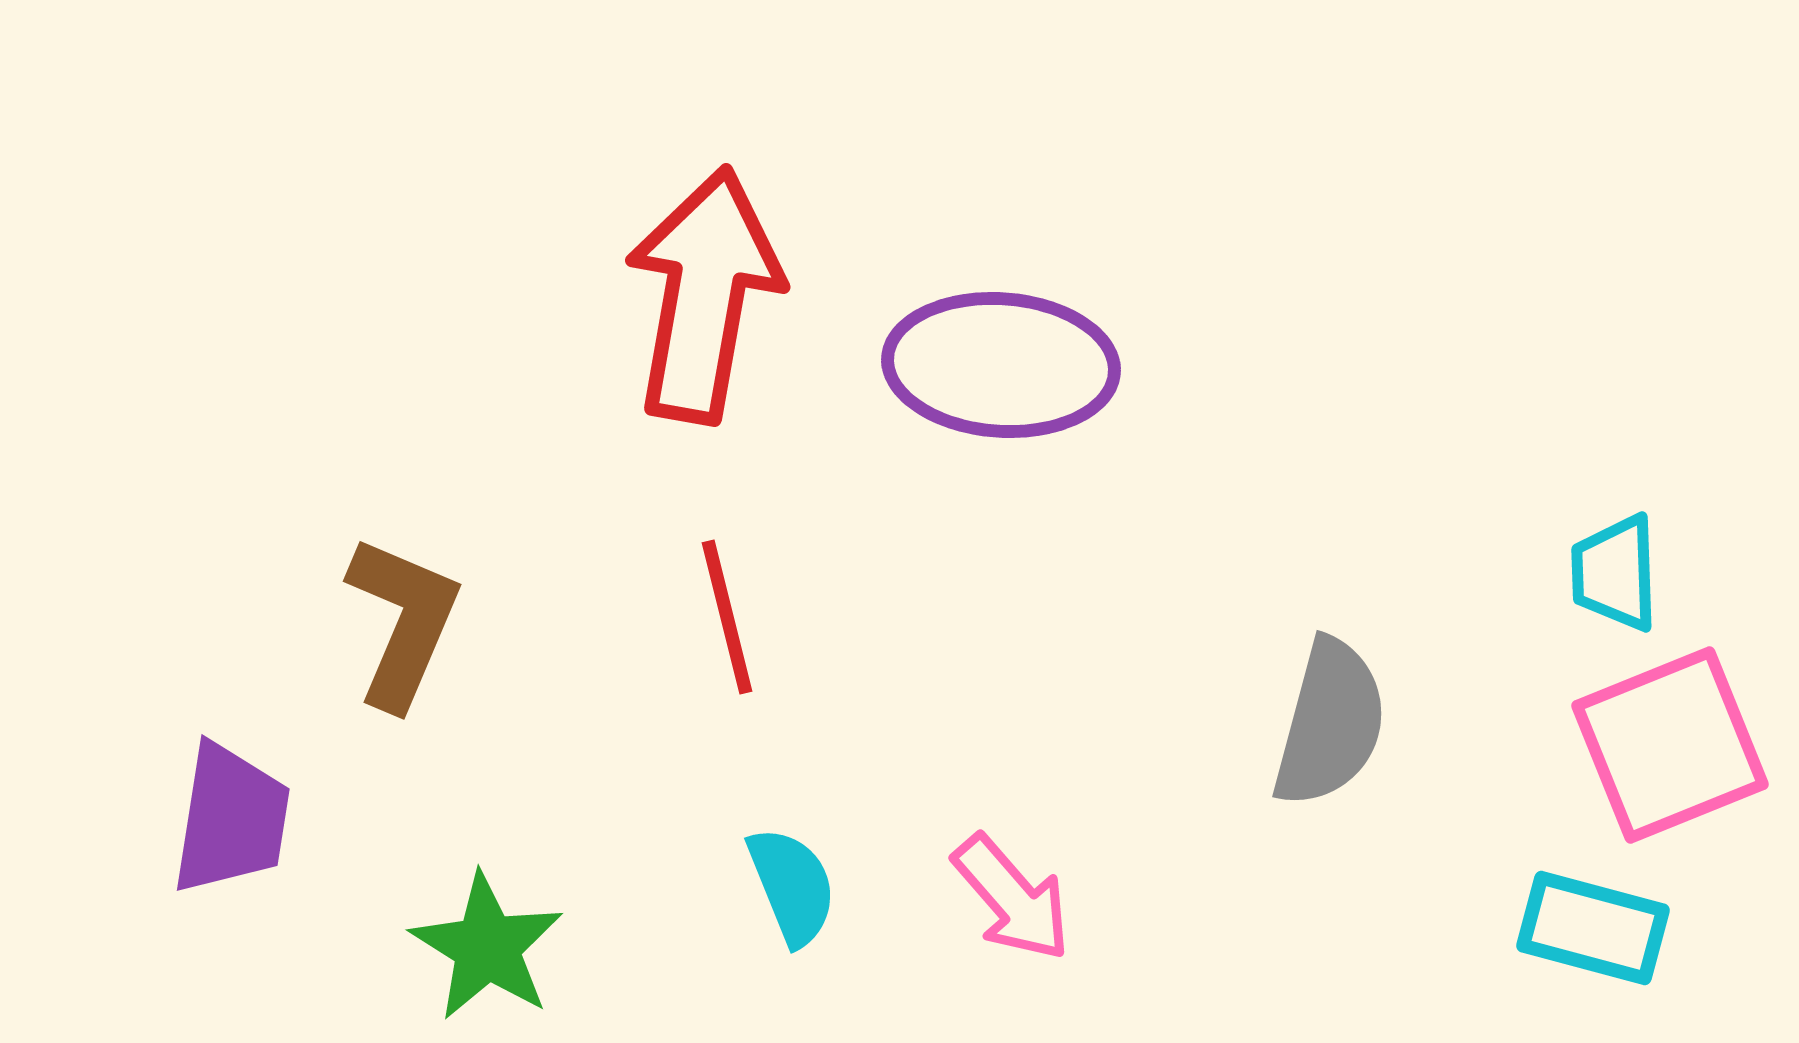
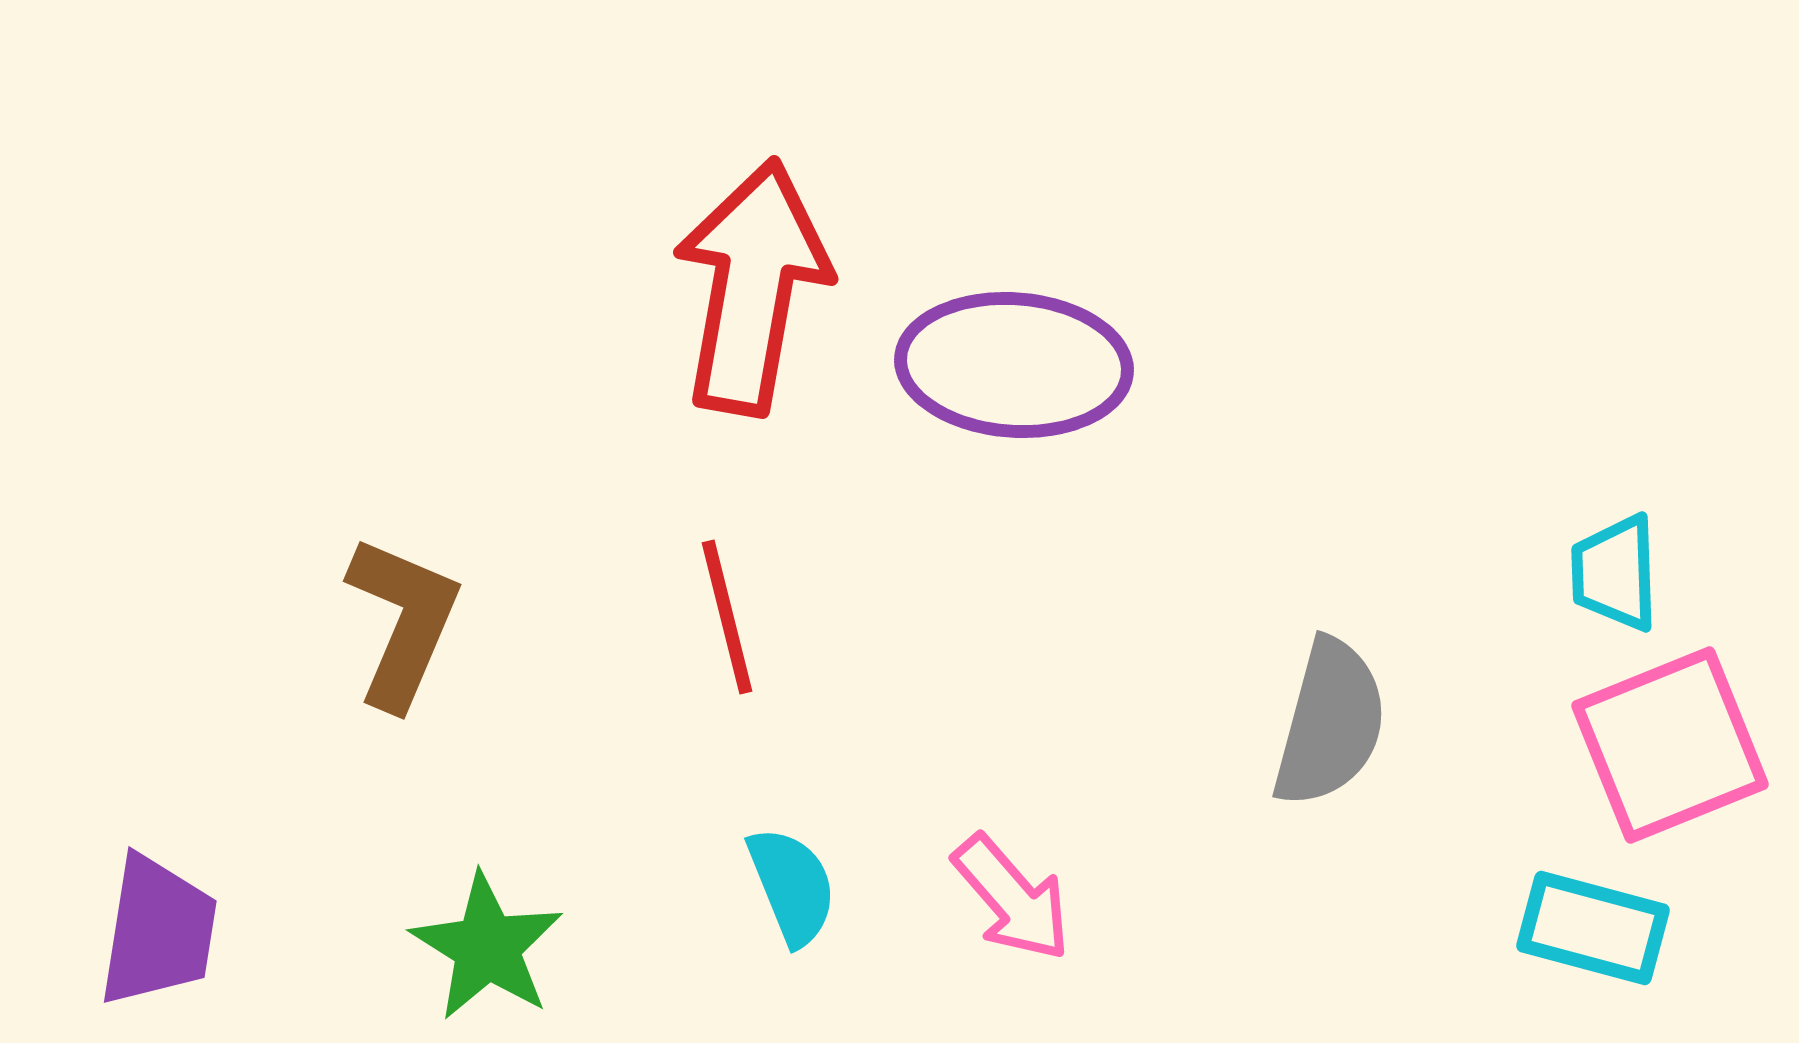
red arrow: moved 48 px right, 8 px up
purple ellipse: moved 13 px right
purple trapezoid: moved 73 px left, 112 px down
